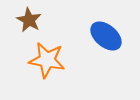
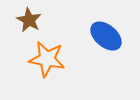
orange star: moved 1 px up
